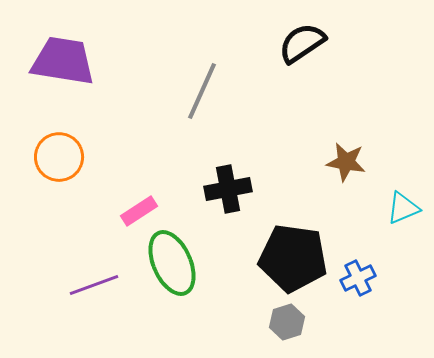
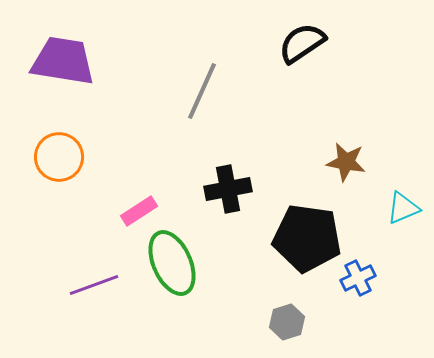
black pentagon: moved 14 px right, 20 px up
